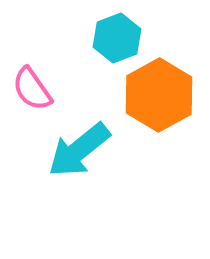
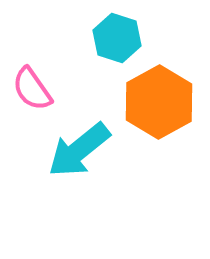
cyan hexagon: rotated 21 degrees counterclockwise
orange hexagon: moved 7 px down
